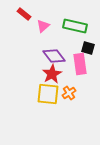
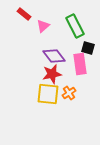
green rectangle: rotated 50 degrees clockwise
red star: rotated 18 degrees clockwise
